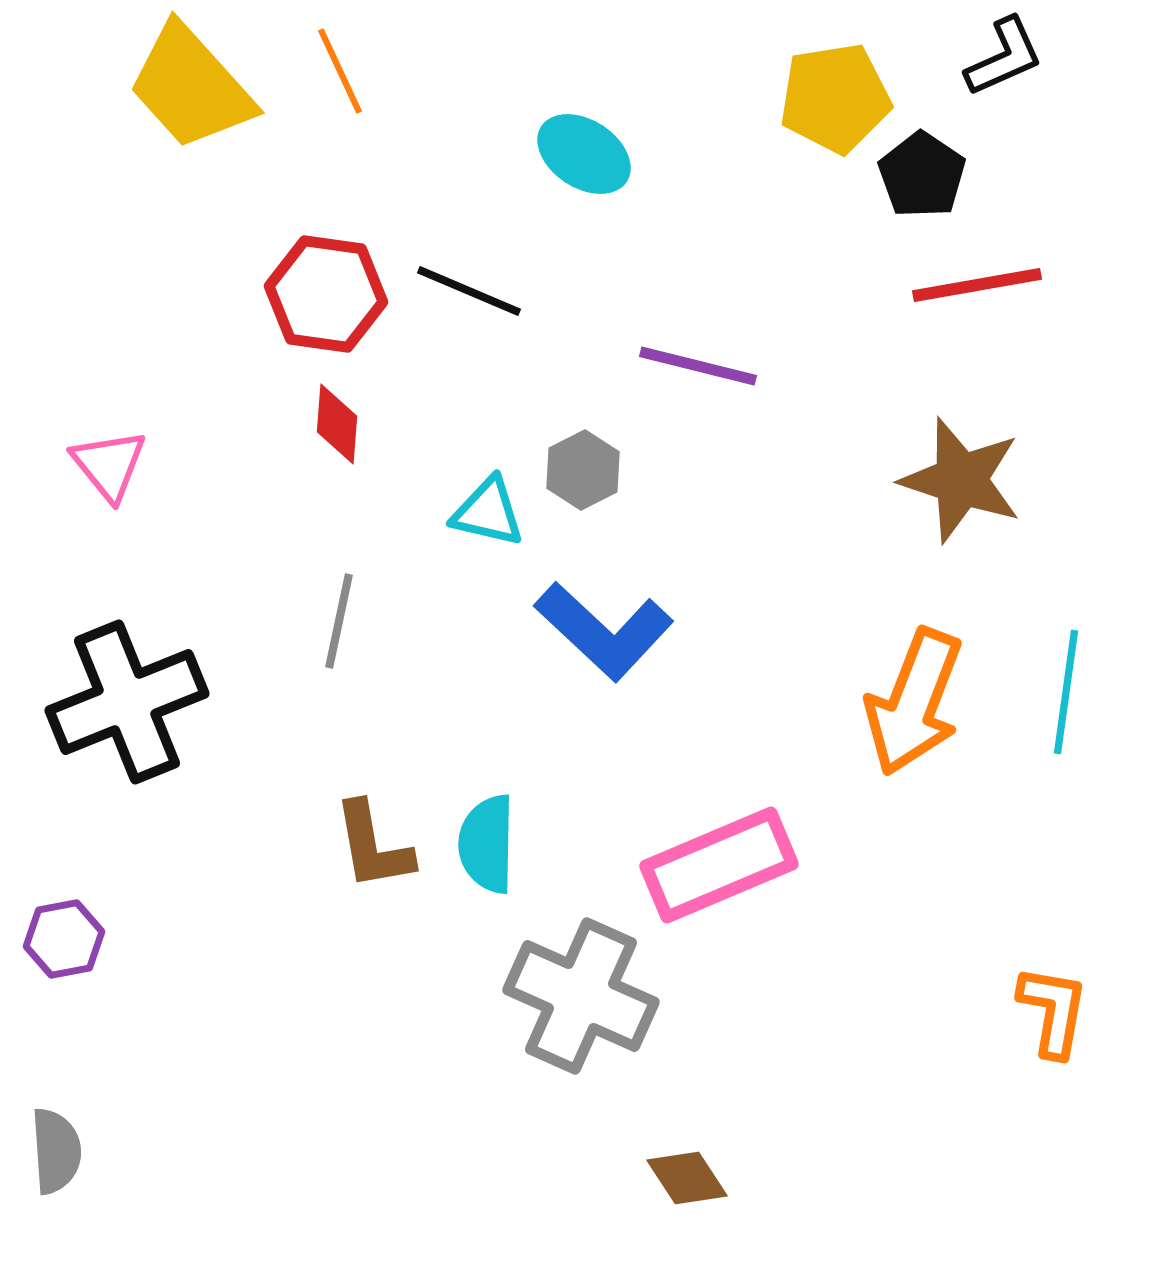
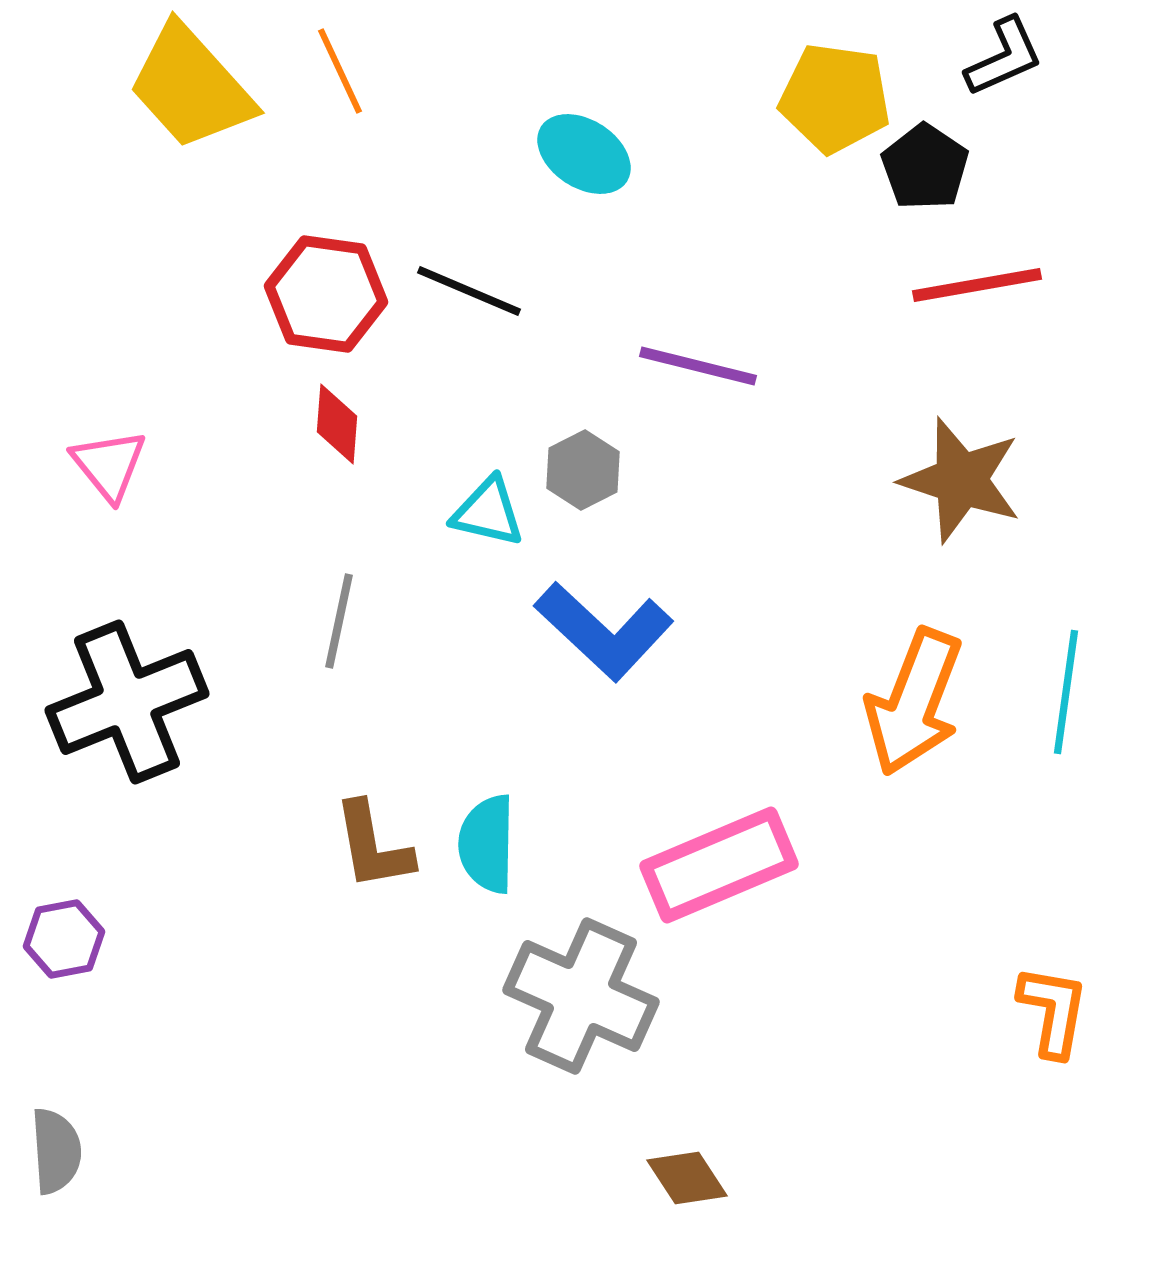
yellow pentagon: rotated 17 degrees clockwise
black pentagon: moved 3 px right, 8 px up
